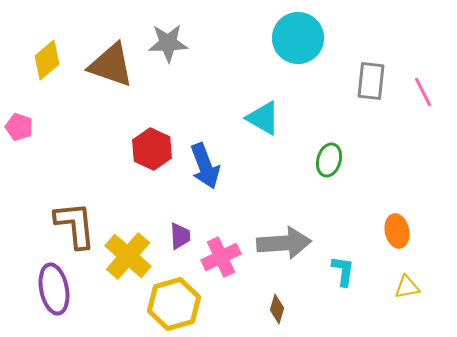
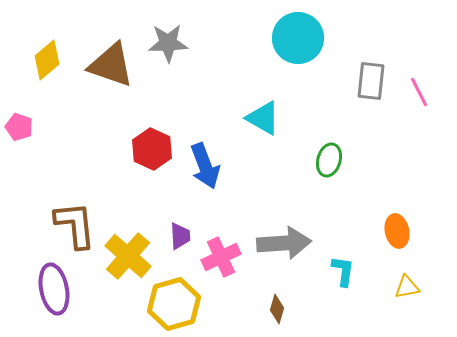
pink line: moved 4 px left
